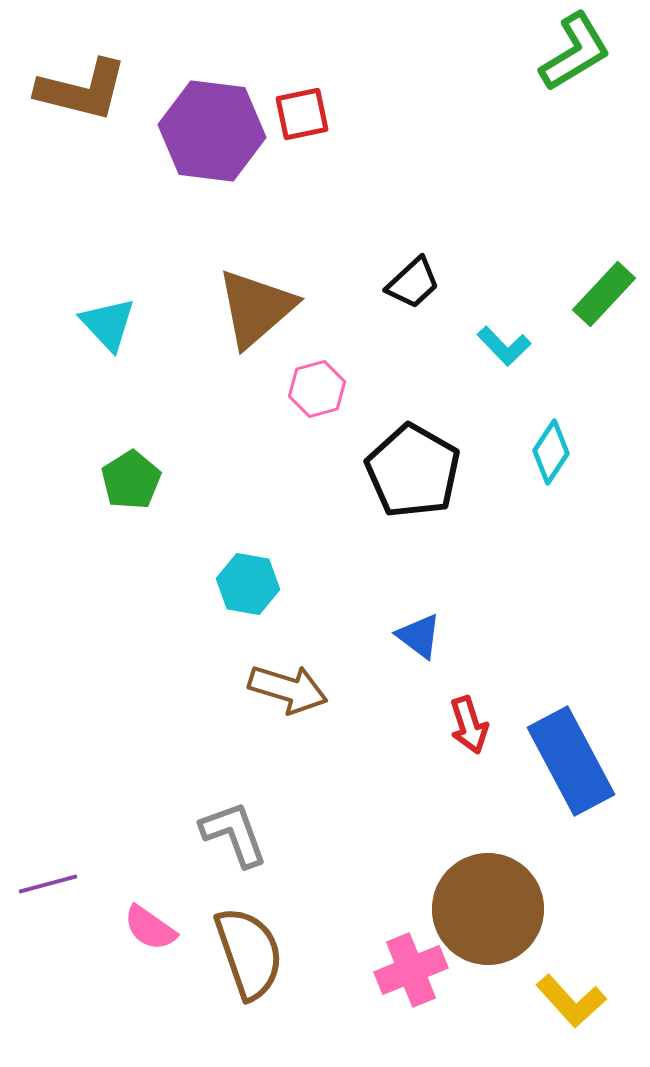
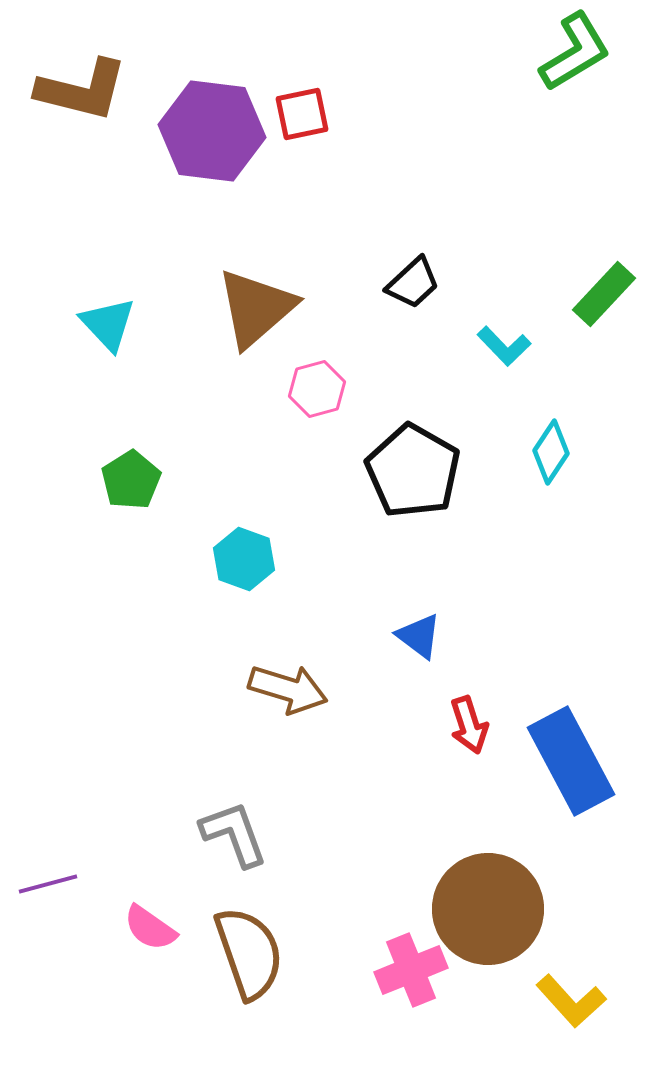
cyan hexagon: moved 4 px left, 25 px up; rotated 10 degrees clockwise
